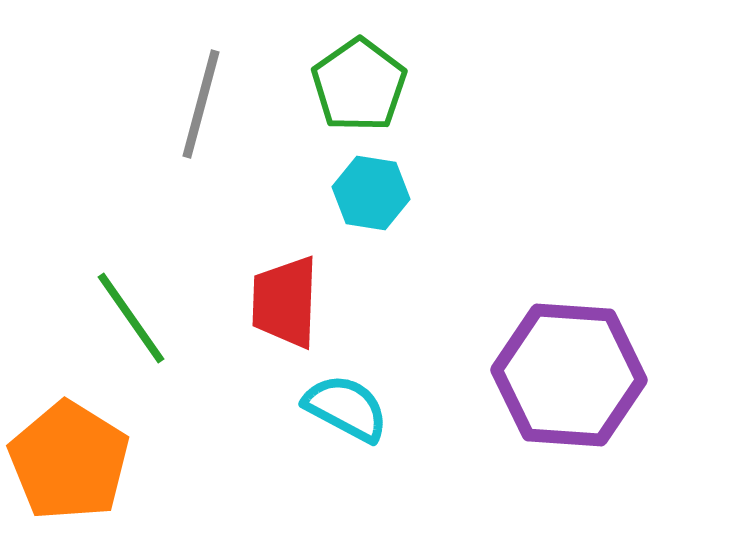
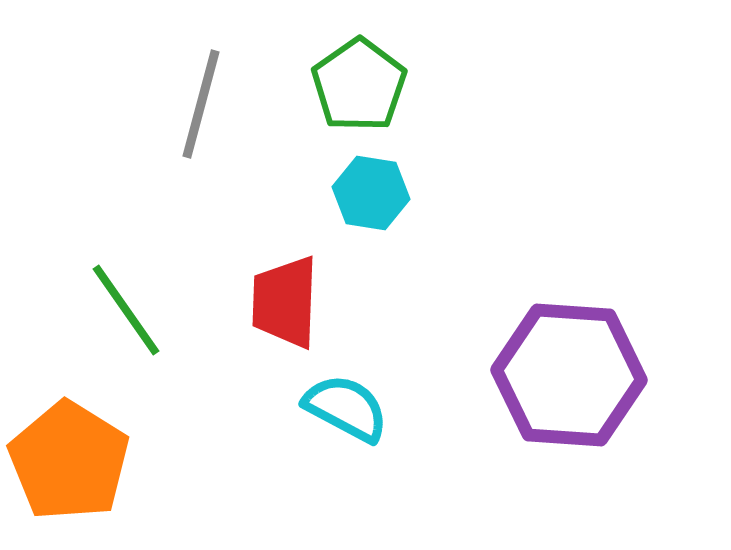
green line: moved 5 px left, 8 px up
